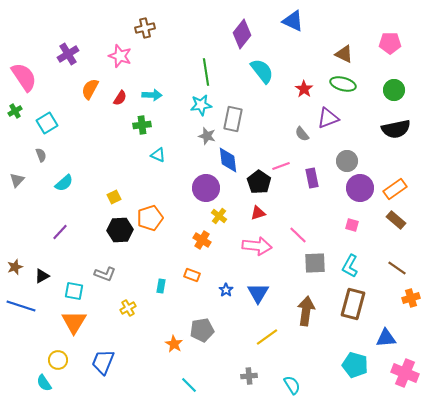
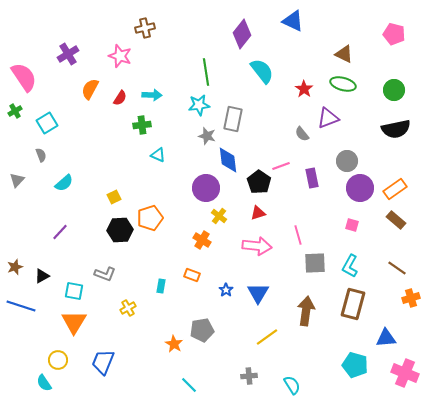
pink pentagon at (390, 43): moved 4 px right, 9 px up; rotated 15 degrees clockwise
cyan star at (201, 105): moved 2 px left
pink line at (298, 235): rotated 30 degrees clockwise
